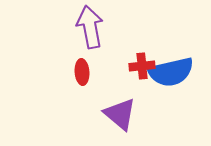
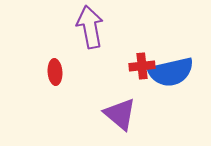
red ellipse: moved 27 px left
